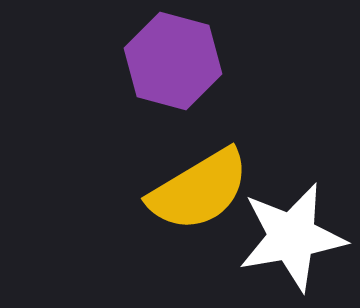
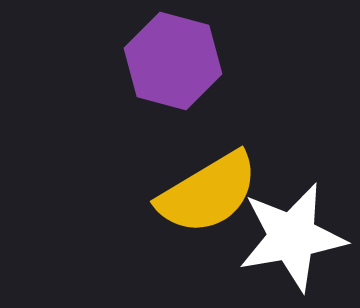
yellow semicircle: moved 9 px right, 3 px down
